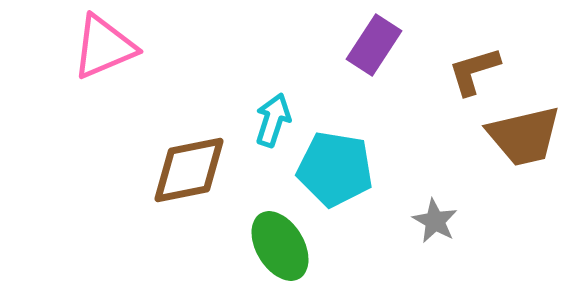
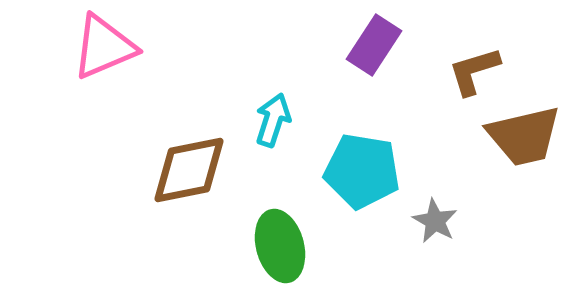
cyan pentagon: moved 27 px right, 2 px down
green ellipse: rotated 16 degrees clockwise
